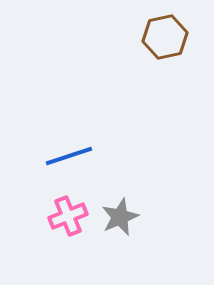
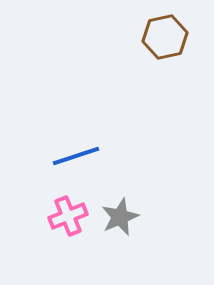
blue line: moved 7 px right
